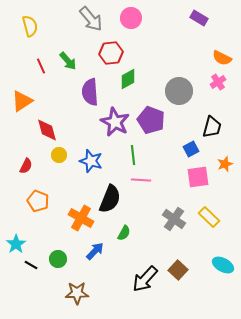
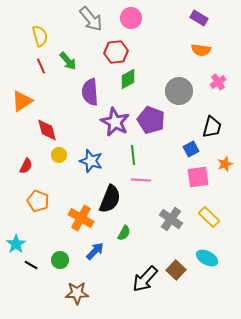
yellow semicircle: moved 10 px right, 10 px down
red hexagon: moved 5 px right, 1 px up
orange semicircle: moved 21 px left, 8 px up; rotated 18 degrees counterclockwise
gray cross: moved 3 px left
green circle: moved 2 px right, 1 px down
cyan ellipse: moved 16 px left, 7 px up
brown square: moved 2 px left
